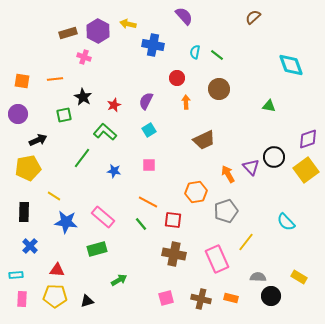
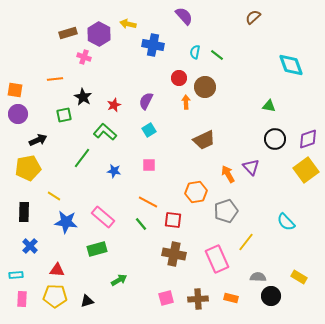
purple hexagon at (98, 31): moved 1 px right, 3 px down
red circle at (177, 78): moved 2 px right
orange square at (22, 81): moved 7 px left, 9 px down
brown circle at (219, 89): moved 14 px left, 2 px up
black circle at (274, 157): moved 1 px right, 18 px up
brown cross at (201, 299): moved 3 px left; rotated 18 degrees counterclockwise
